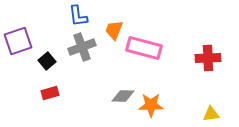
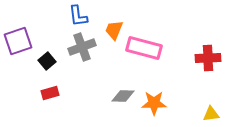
orange star: moved 3 px right, 2 px up
